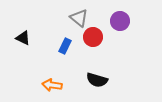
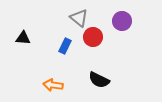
purple circle: moved 2 px right
black triangle: rotated 21 degrees counterclockwise
black semicircle: moved 2 px right; rotated 10 degrees clockwise
orange arrow: moved 1 px right
